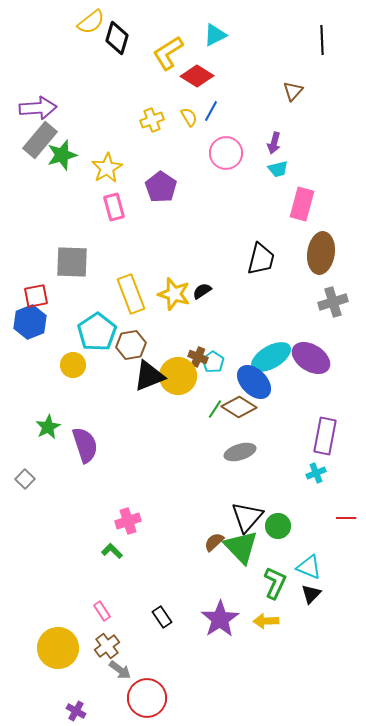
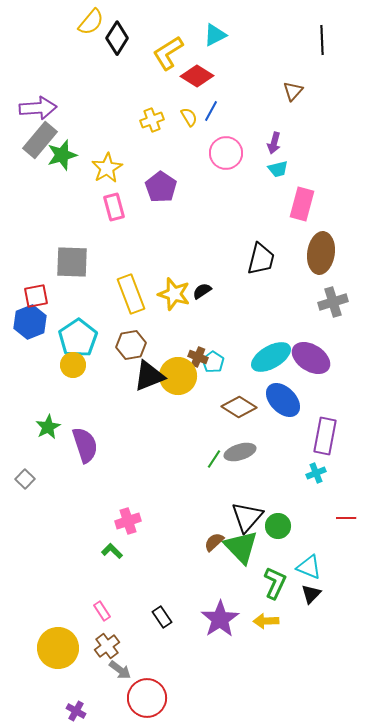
yellow semicircle at (91, 22): rotated 12 degrees counterclockwise
black diamond at (117, 38): rotated 16 degrees clockwise
cyan pentagon at (97, 332): moved 19 px left, 6 px down
blue ellipse at (254, 382): moved 29 px right, 18 px down
green line at (215, 409): moved 1 px left, 50 px down
